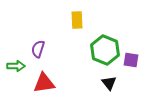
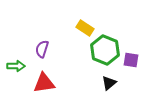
yellow rectangle: moved 8 px right, 8 px down; rotated 54 degrees counterclockwise
purple semicircle: moved 4 px right
black triangle: rotated 28 degrees clockwise
